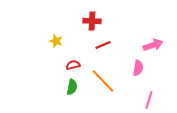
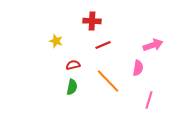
orange line: moved 5 px right
